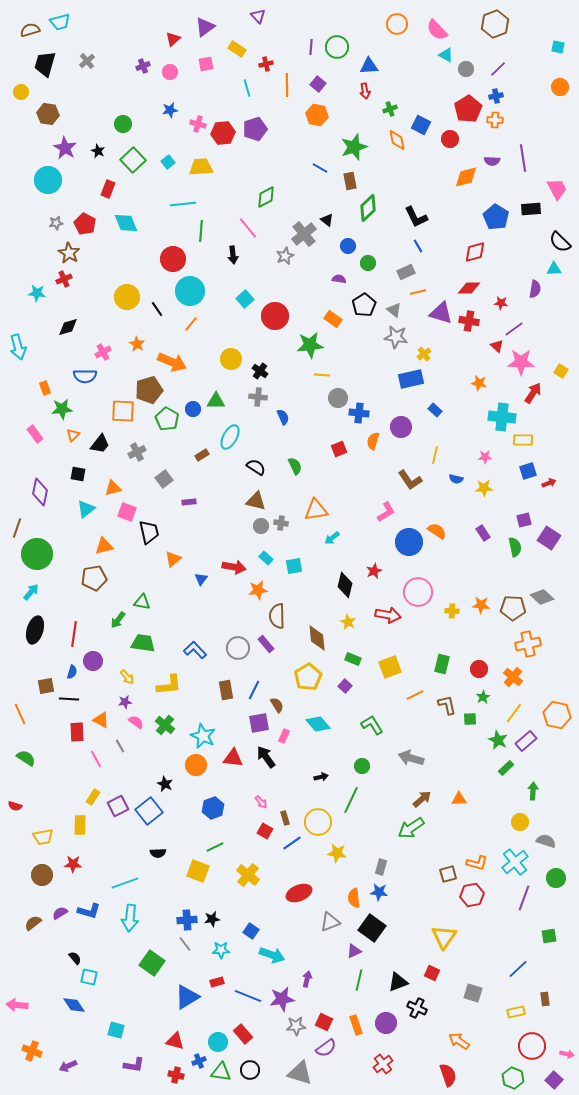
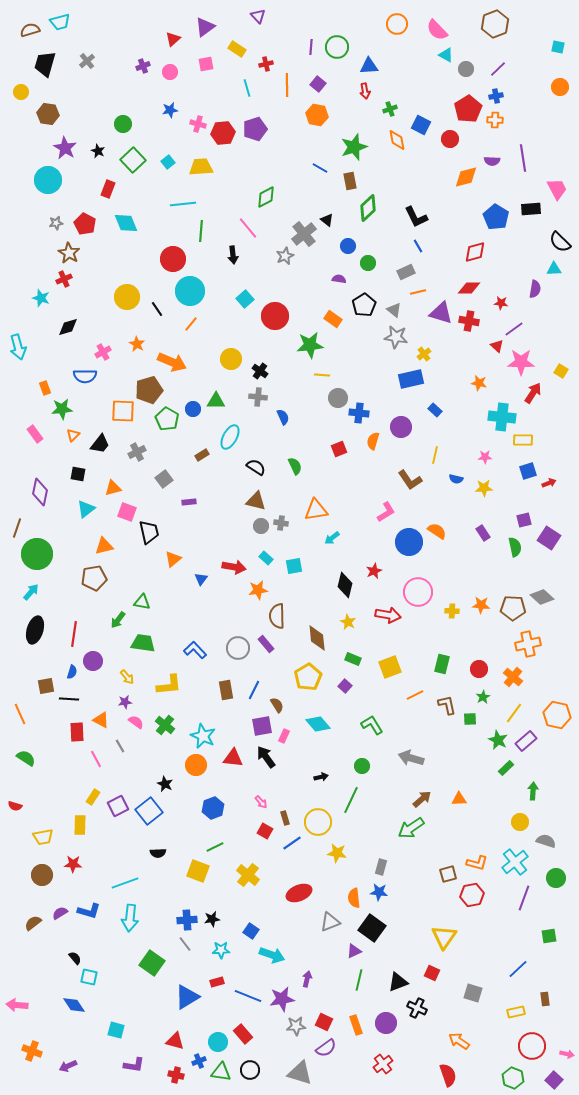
cyan star at (37, 293): moved 4 px right, 5 px down; rotated 12 degrees clockwise
purple square at (259, 723): moved 3 px right, 3 px down
